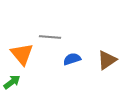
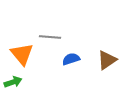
blue semicircle: moved 1 px left
green arrow: moved 1 px right; rotated 18 degrees clockwise
